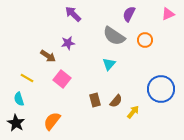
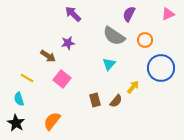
blue circle: moved 21 px up
yellow arrow: moved 25 px up
